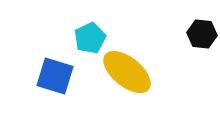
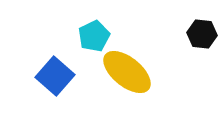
cyan pentagon: moved 4 px right, 2 px up
blue square: rotated 24 degrees clockwise
